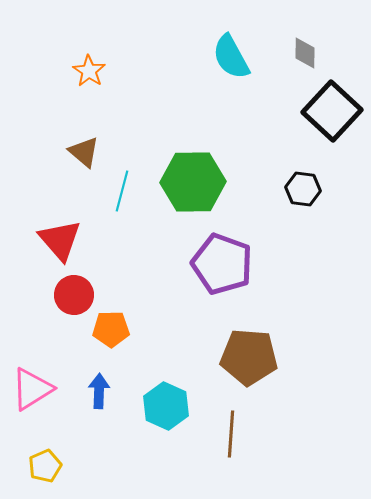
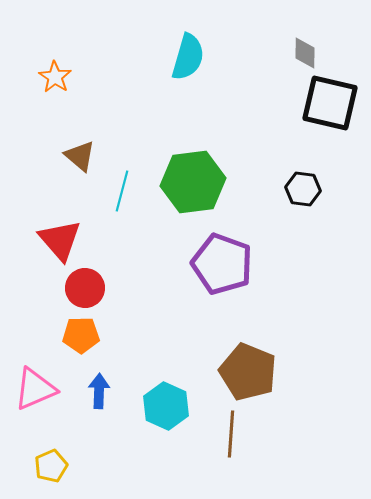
cyan semicircle: moved 43 px left; rotated 135 degrees counterclockwise
orange star: moved 34 px left, 6 px down
black square: moved 2 px left, 8 px up; rotated 30 degrees counterclockwise
brown triangle: moved 4 px left, 4 px down
green hexagon: rotated 6 degrees counterclockwise
red circle: moved 11 px right, 7 px up
orange pentagon: moved 30 px left, 6 px down
brown pentagon: moved 1 px left, 15 px down; rotated 18 degrees clockwise
pink triangle: moved 3 px right; rotated 9 degrees clockwise
yellow pentagon: moved 6 px right
